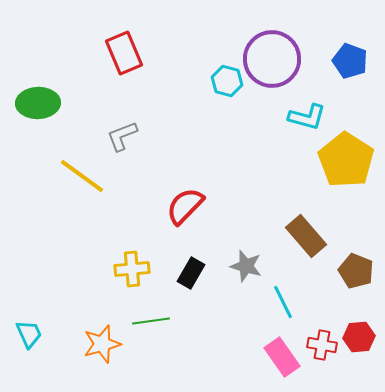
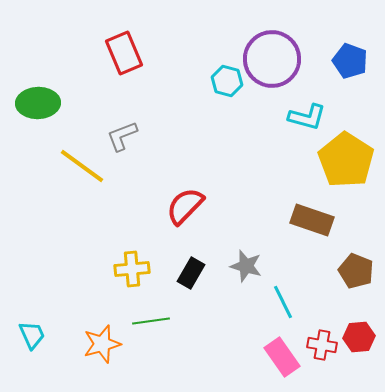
yellow line: moved 10 px up
brown rectangle: moved 6 px right, 16 px up; rotated 30 degrees counterclockwise
cyan trapezoid: moved 3 px right, 1 px down
